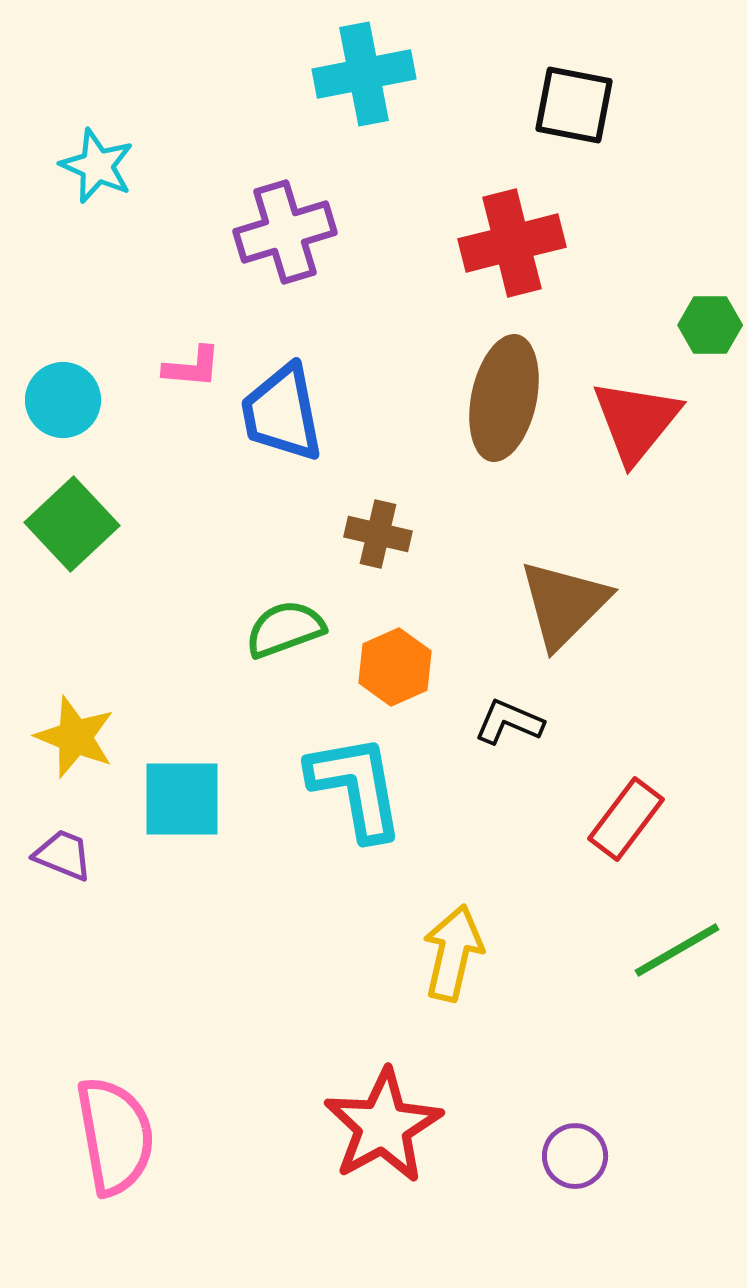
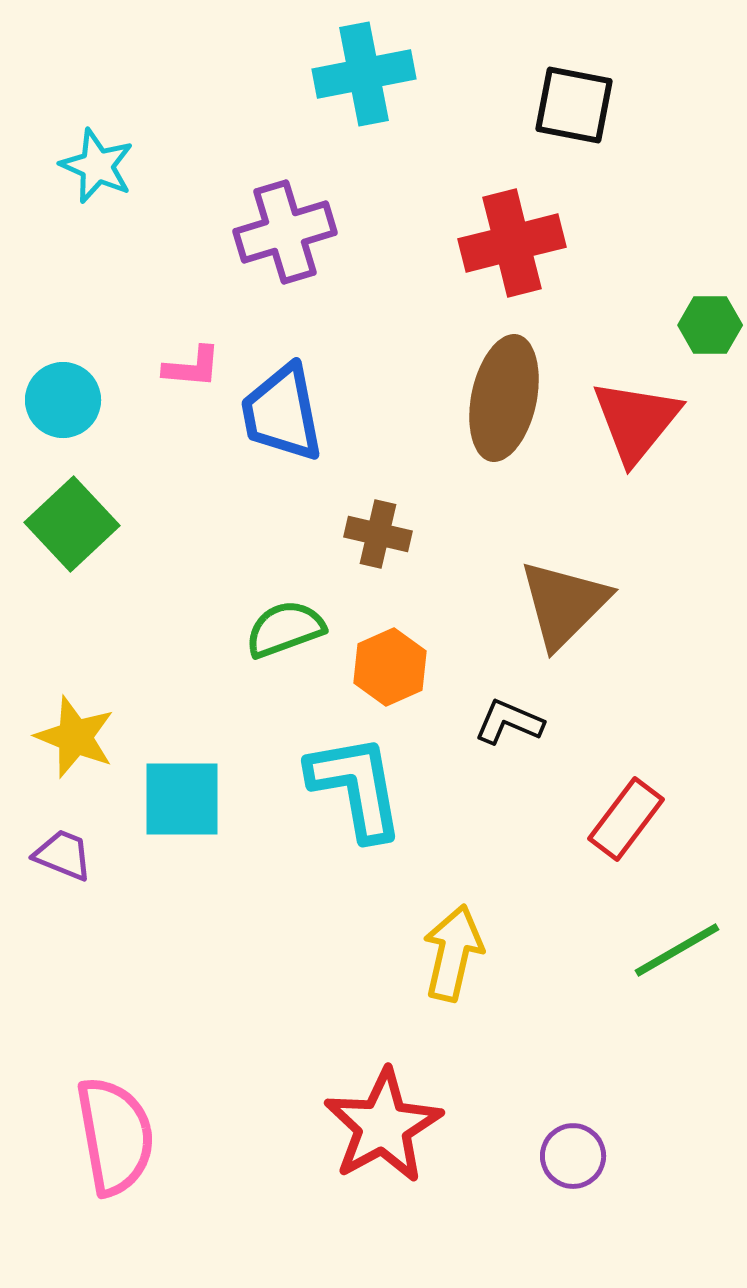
orange hexagon: moved 5 px left
purple circle: moved 2 px left
